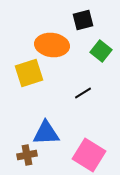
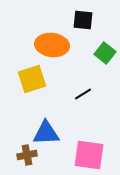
black square: rotated 20 degrees clockwise
green square: moved 4 px right, 2 px down
yellow square: moved 3 px right, 6 px down
black line: moved 1 px down
pink square: rotated 24 degrees counterclockwise
